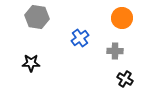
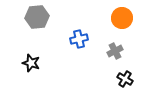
gray hexagon: rotated 15 degrees counterclockwise
blue cross: moved 1 px left, 1 px down; rotated 24 degrees clockwise
gray cross: rotated 28 degrees counterclockwise
black star: rotated 18 degrees clockwise
